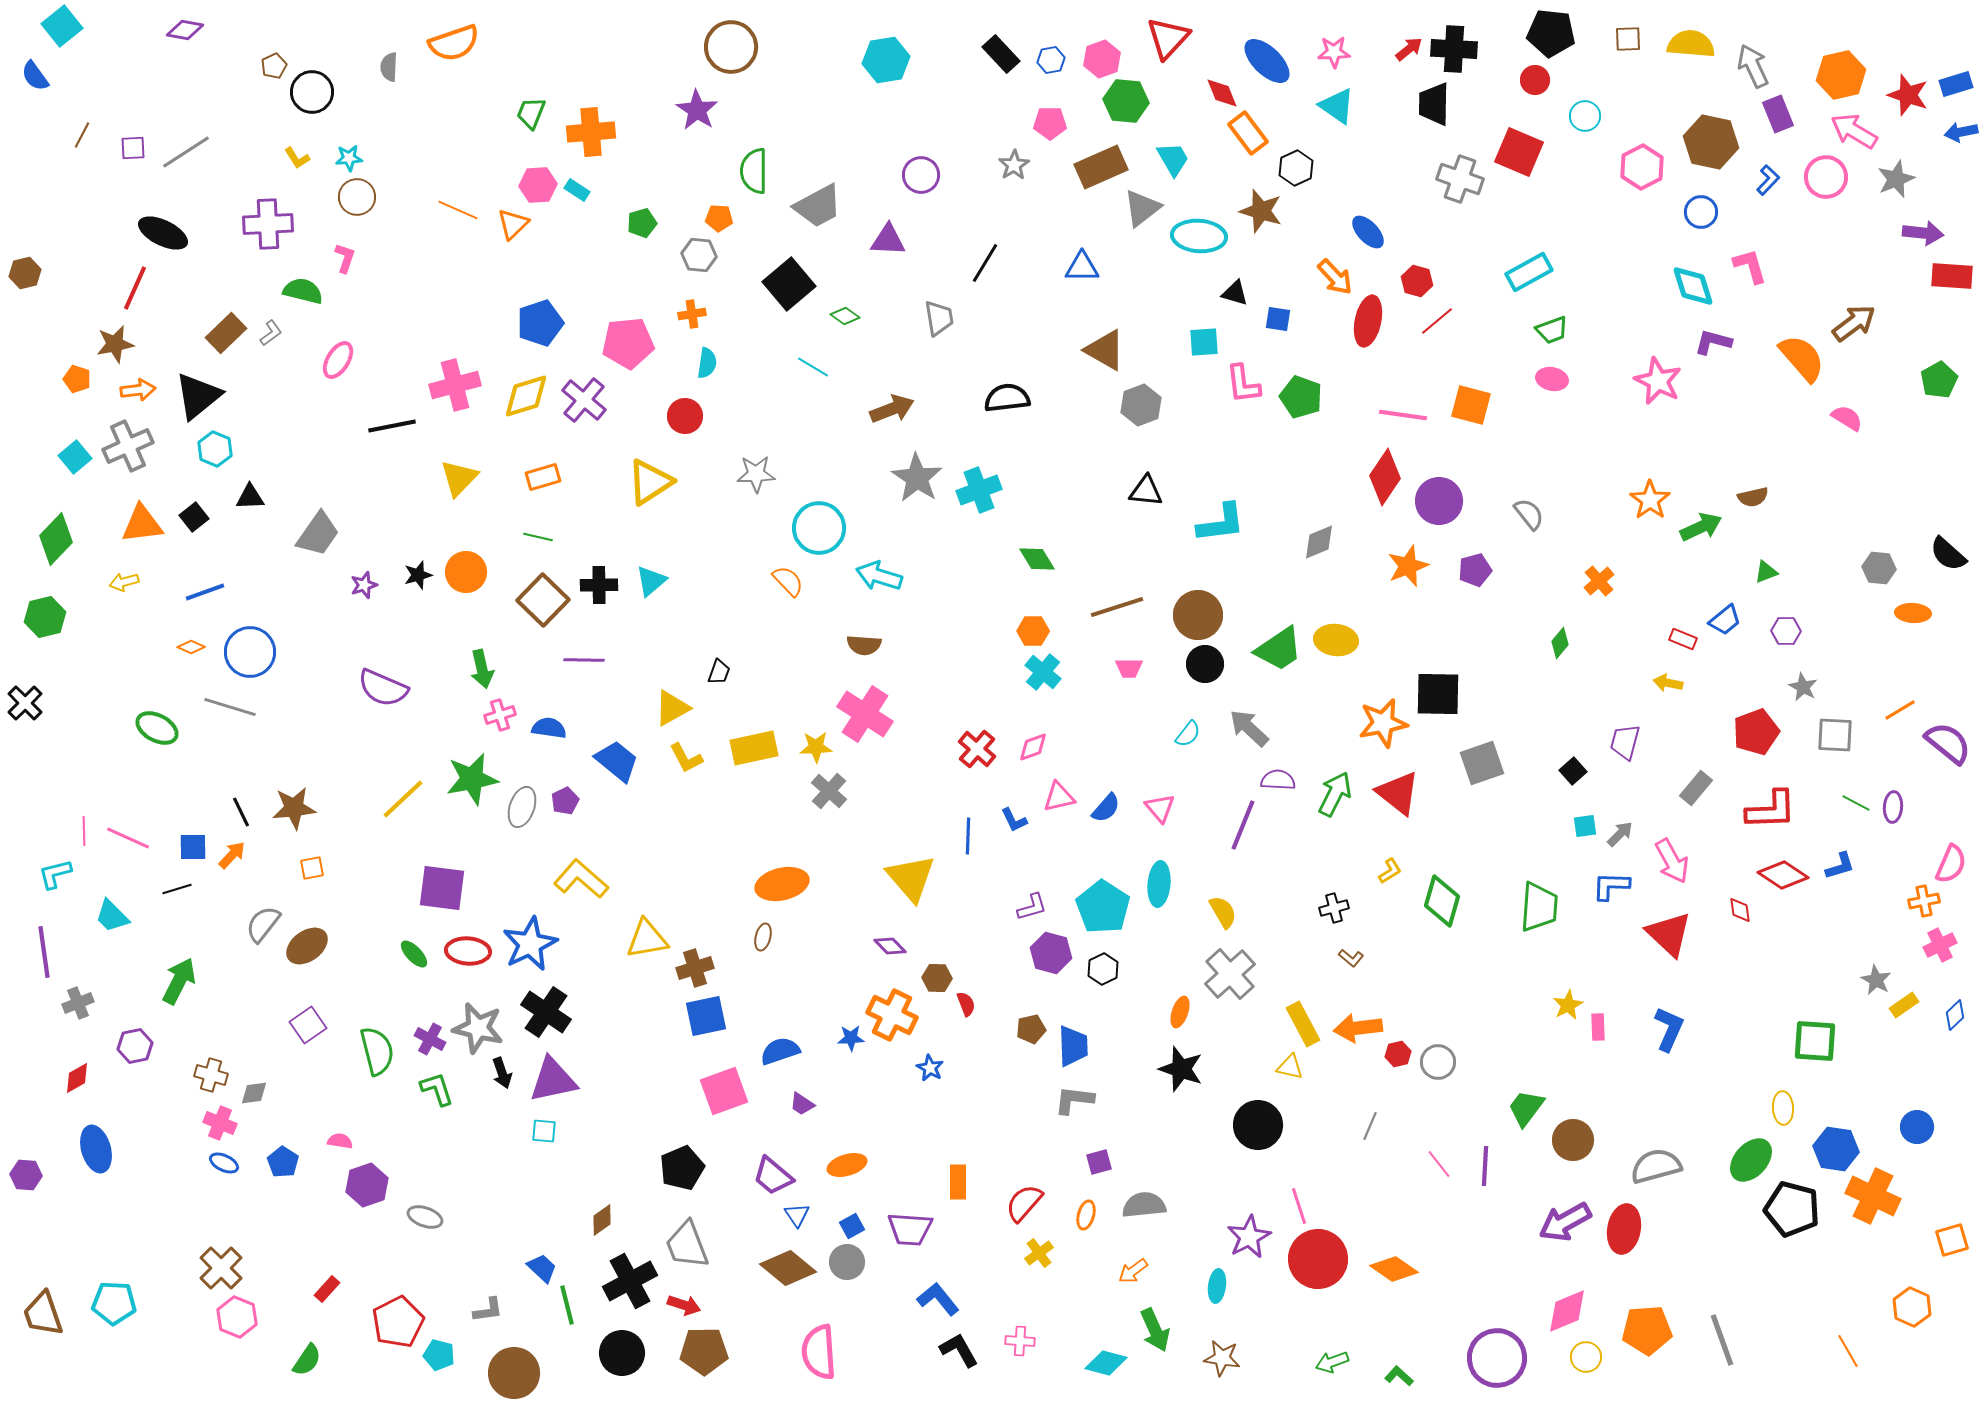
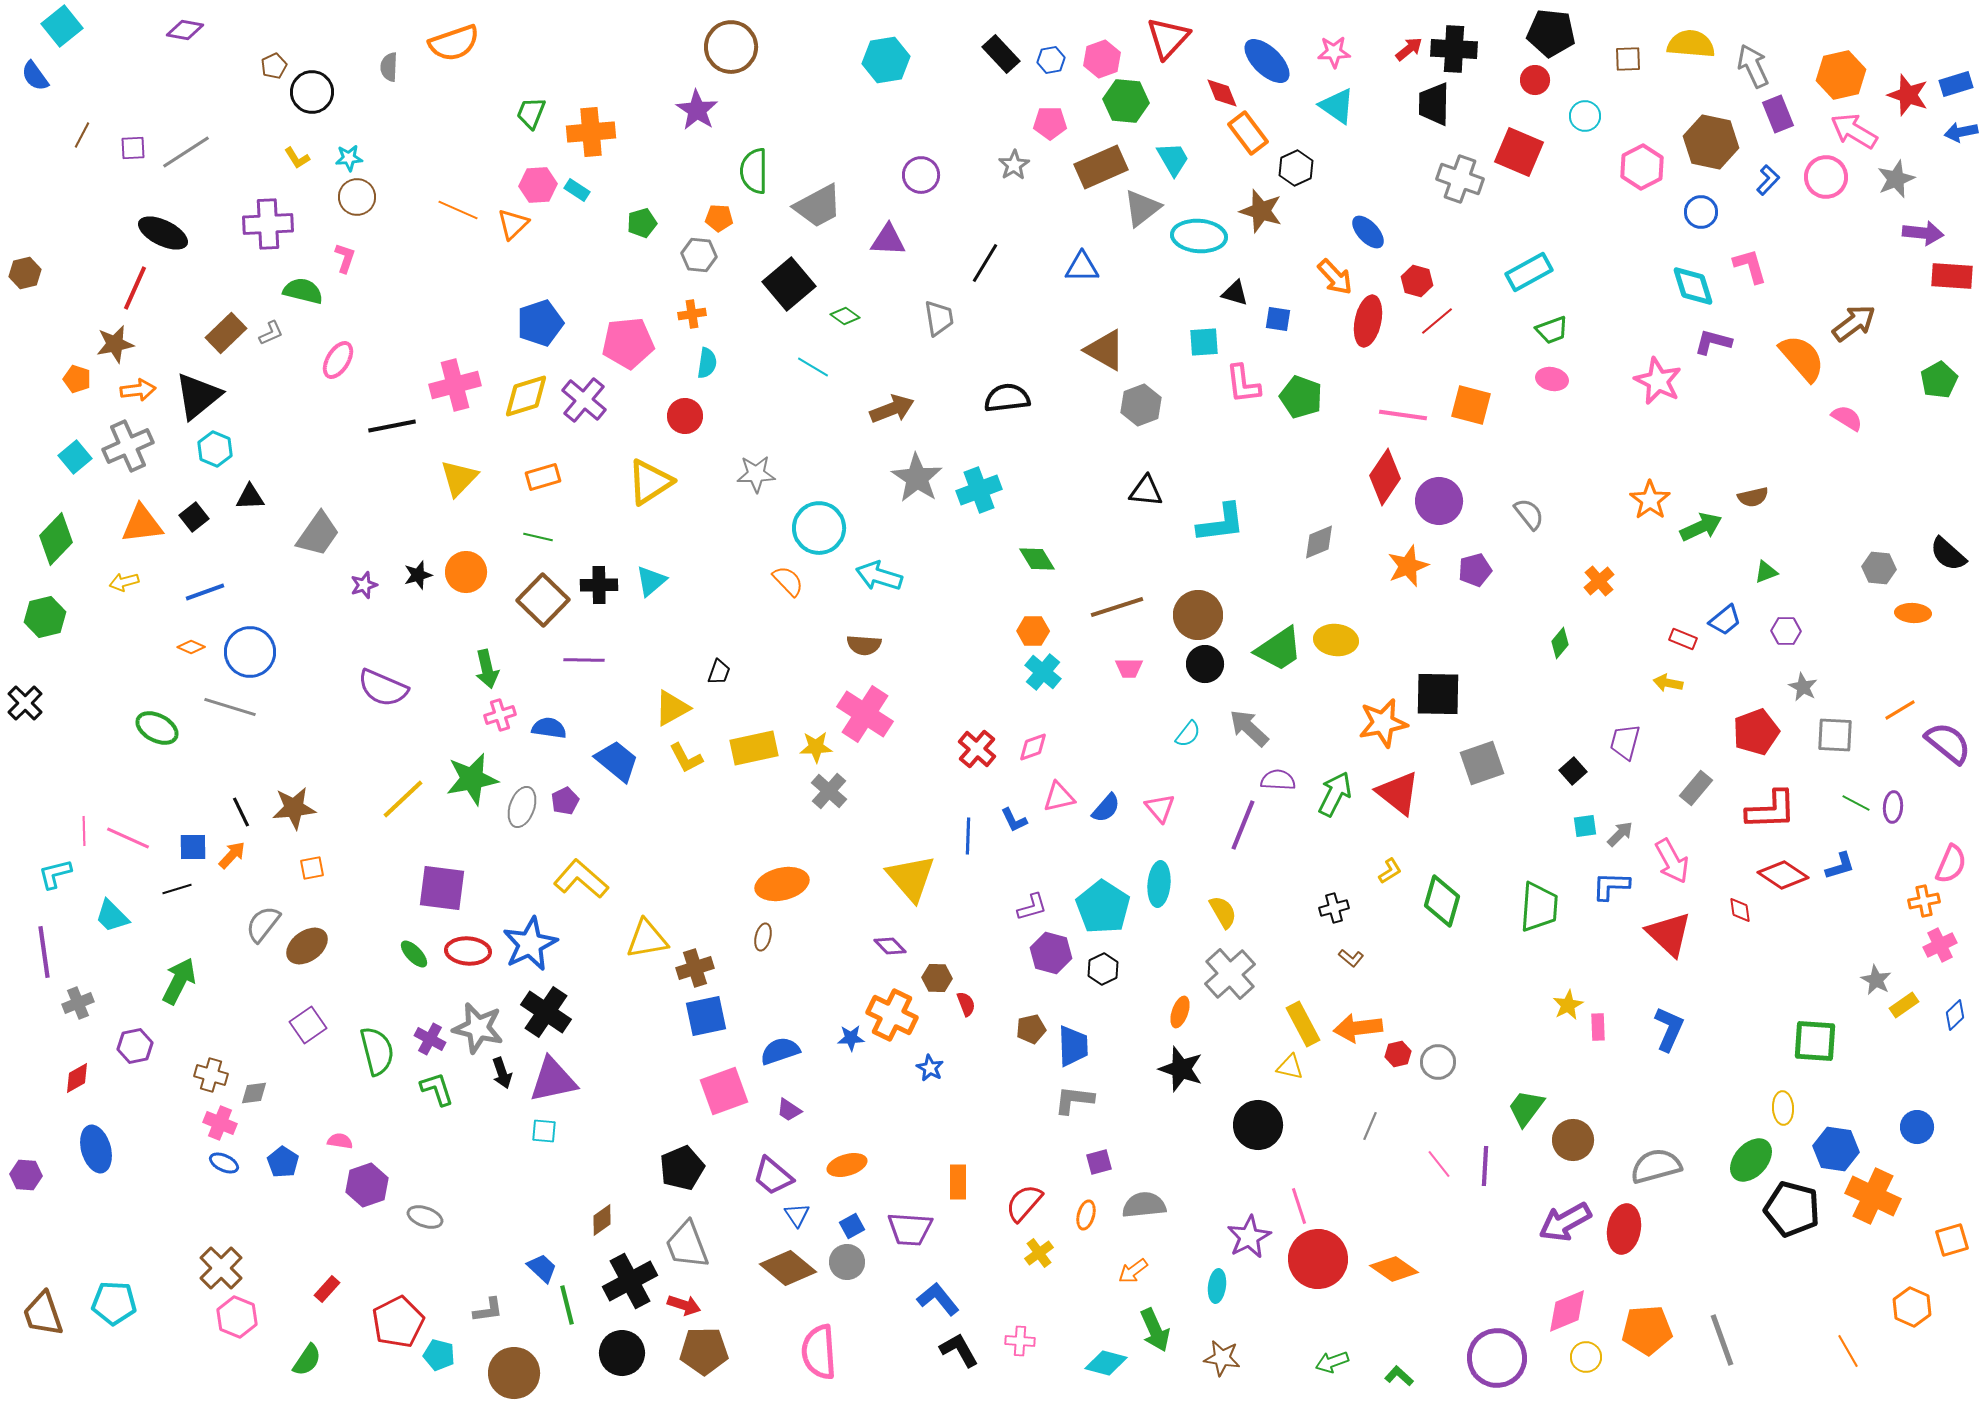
brown square at (1628, 39): moved 20 px down
gray L-shape at (271, 333): rotated 12 degrees clockwise
green arrow at (482, 669): moved 5 px right
purple trapezoid at (802, 1104): moved 13 px left, 6 px down
